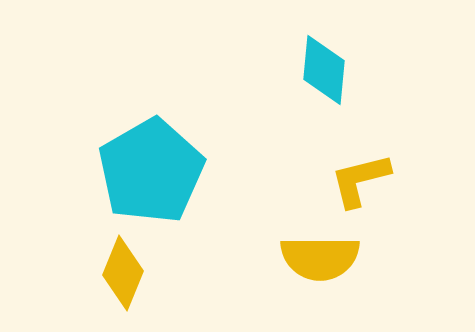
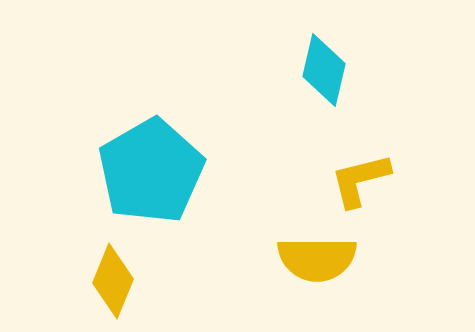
cyan diamond: rotated 8 degrees clockwise
yellow semicircle: moved 3 px left, 1 px down
yellow diamond: moved 10 px left, 8 px down
